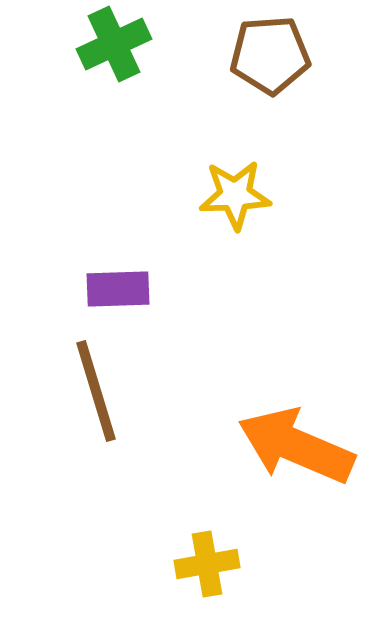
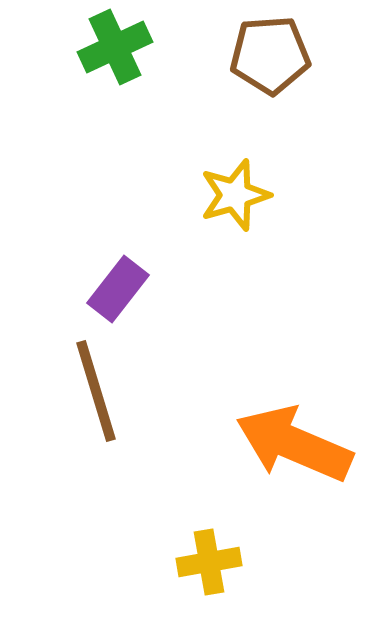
green cross: moved 1 px right, 3 px down
yellow star: rotated 14 degrees counterclockwise
purple rectangle: rotated 50 degrees counterclockwise
orange arrow: moved 2 px left, 2 px up
yellow cross: moved 2 px right, 2 px up
